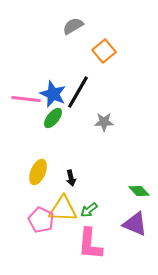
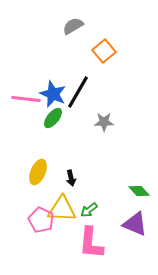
yellow triangle: moved 1 px left
pink L-shape: moved 1 px right, 1 px up
